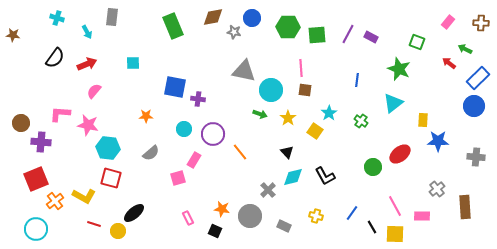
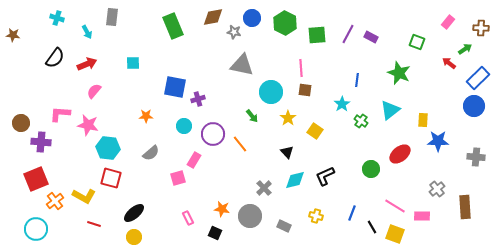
brown cross at (481, 23): moved 5 px down
green hexagon at (288, 27): moved 3 px left, 4 px up; rotated 25 degrees clockwise
green arrow at (465, 49): rotated 120 degrees clockwise
green star at (399, 69): moved 4 px down
gray triangle at (244, 71): moved 2 px left, 6 px up
cyan circle at (271, 90): moved 2 px down
purple cross at (198, 99): rotated 24 degrees counterclockwise
cyan triangle at (393, 103): moved 3 px left, 7 px down
cyan star at (329, 113): moved 13 px right, 9 px up
green arrow at (260, 114): moved 8 px left, 2 px down; rotated 32 degrees clockwise
cyan circle at (184, 129): moved 3 px up
orange line at (240, 152): moved 8 px up
green circle at (373, 167): moved 2 px left, 2 px down
black L-shape at (325, 176): rotated 95 degrees clockwise
cyan diamond at (293, 177): moved 2 px right, 3 px down
gray cross at (268, 190): moved 4 px left, 2 px up
pink line at (395, 206): rotated 30 degrees counterclockwise
blue line at (352, 213): rotated 14 degrees counterclockwise
yellow circle at (118, 231): moved 16 px right, 6 px down
black square at (215, 231): moved 2 px down
yellow square at (395, 234): rotated 18 degrees clockwise
